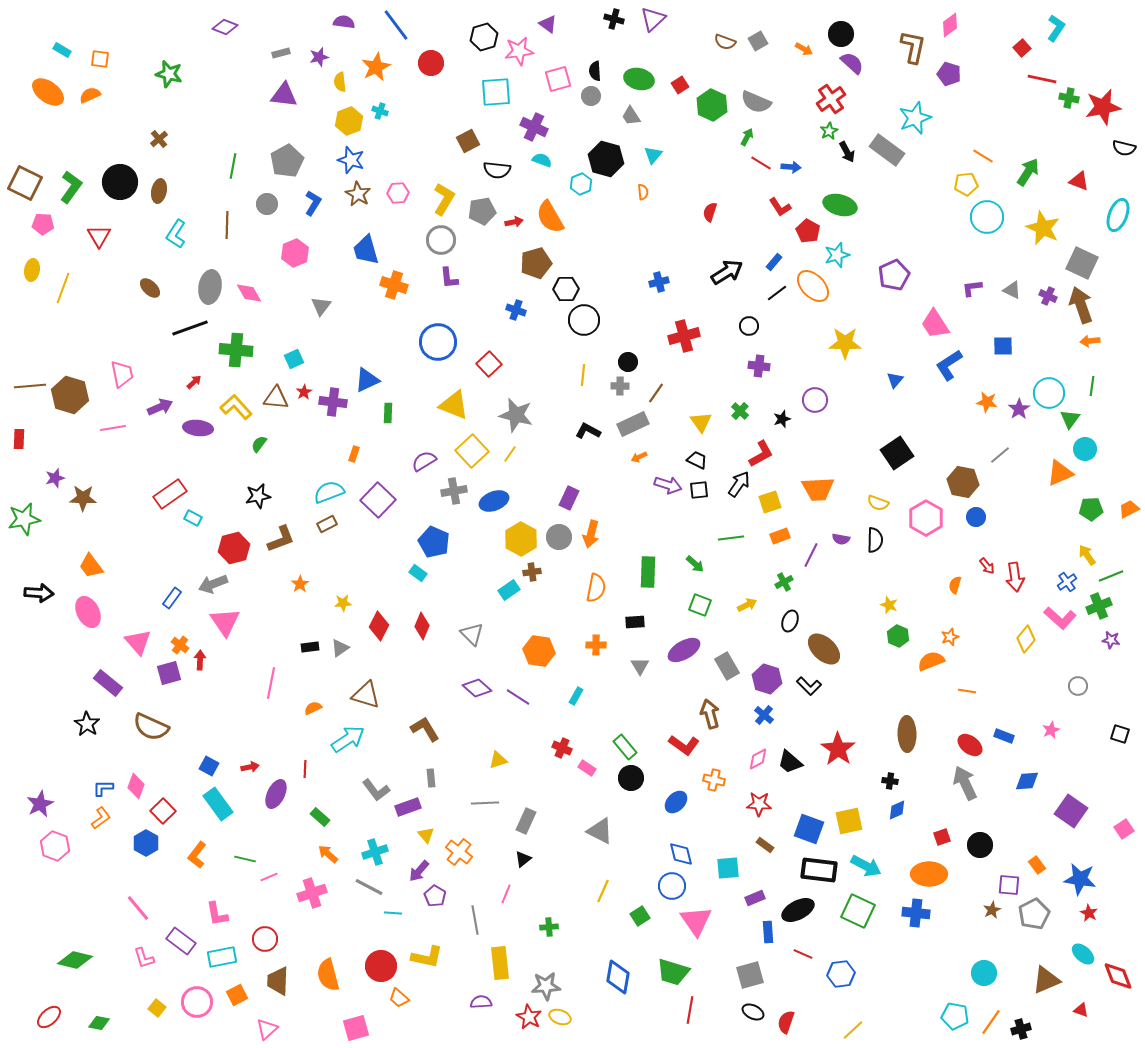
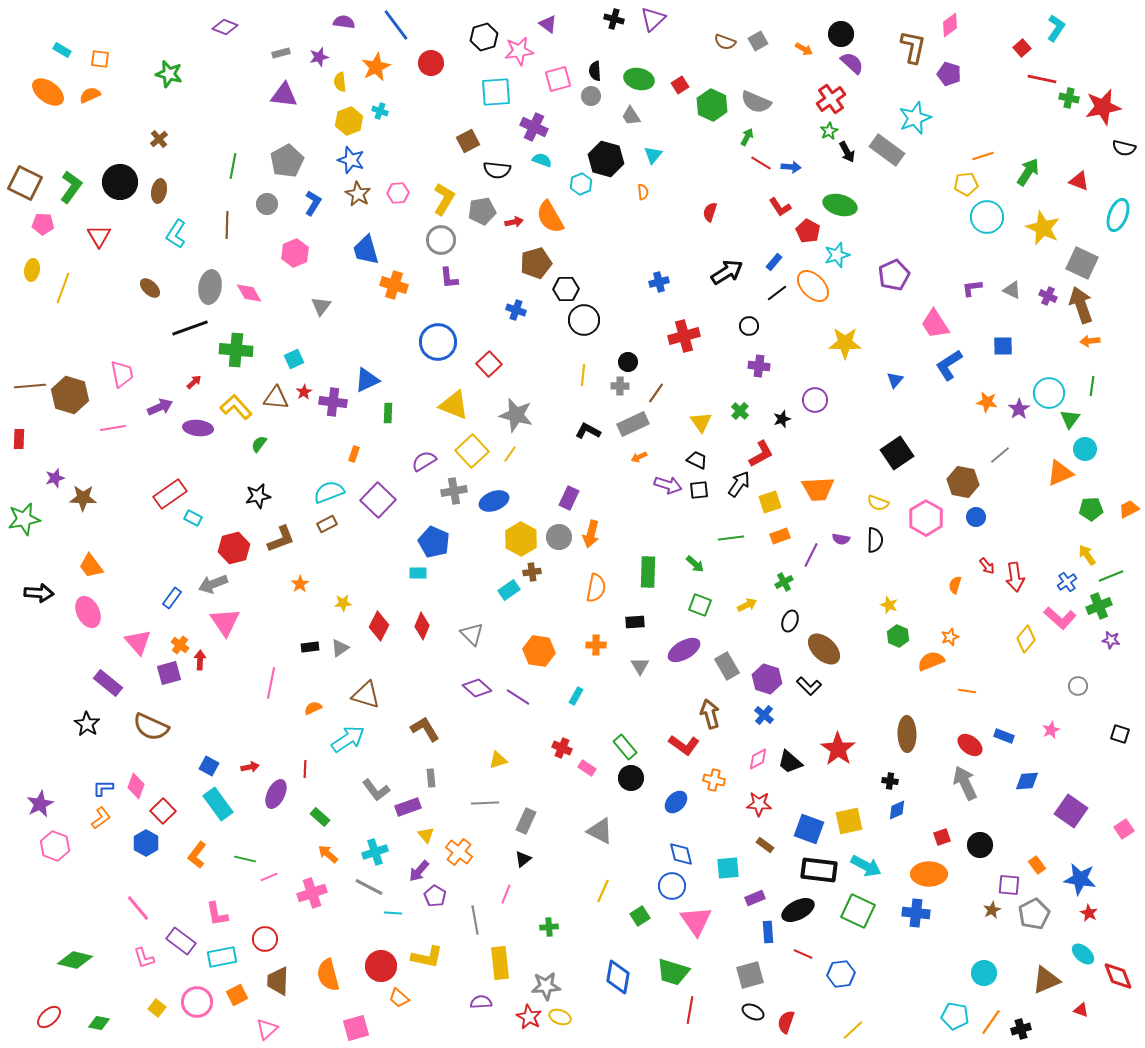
orange line at (983, 156): rotated 50 degrees counterclockwise
cyan rectangle at (418, 573): rotated 36 degrees counterclockwise
